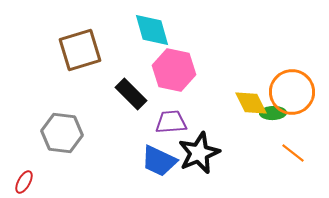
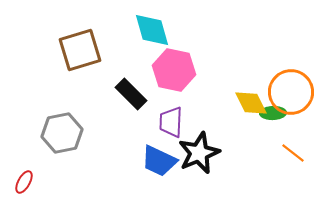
orange circle: moved 1 px left
purple trapezoid: rotated 84 degrees counterclockwise
gray hexagon: rotated 18 degrees counterclockwise
